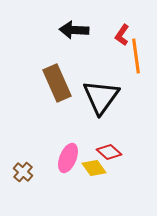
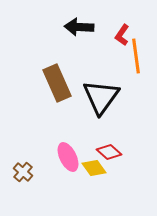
black arrow: moved 5 px right, 3 px up
pink ellipse: moved 1 px up; rotated 48 degrees counterclockwise
